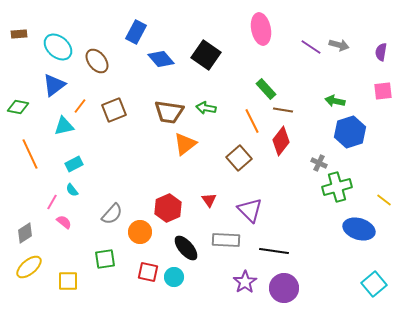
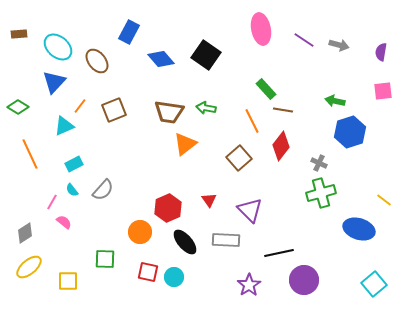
blue rectangle at (136, 32): moved 7 px left
purple line at (311, 47): moved 7 px left, 7 px up
blue triangle at (54, 85): moved 3 px up; rotated 10 degrees counterclockwise
green diamond at (18, 107): rotated 20 degrees clockwise
cyan triangle at (64, 126): rotated 10 degrees counterclockwise
red diamond at (281, 141): moved 5 px down
green cross at (337, 187): moved 16 px left, 6 px down
gray semicircle at (112, 214): moved 9 px left, 24 px up
black ellipse at (186, 248): moved 1 px left, 6 px up
black line at (274, 251): moved 5 px right, 2 px down; rotated 20 degrees counterclockwise
green square at (105, 259): rotated 10 degrees clockwise
purple star at (245, 282): moved 4 px right, 3 px down
purple circle at (284, 288): moved 20 px right, 8 px up
